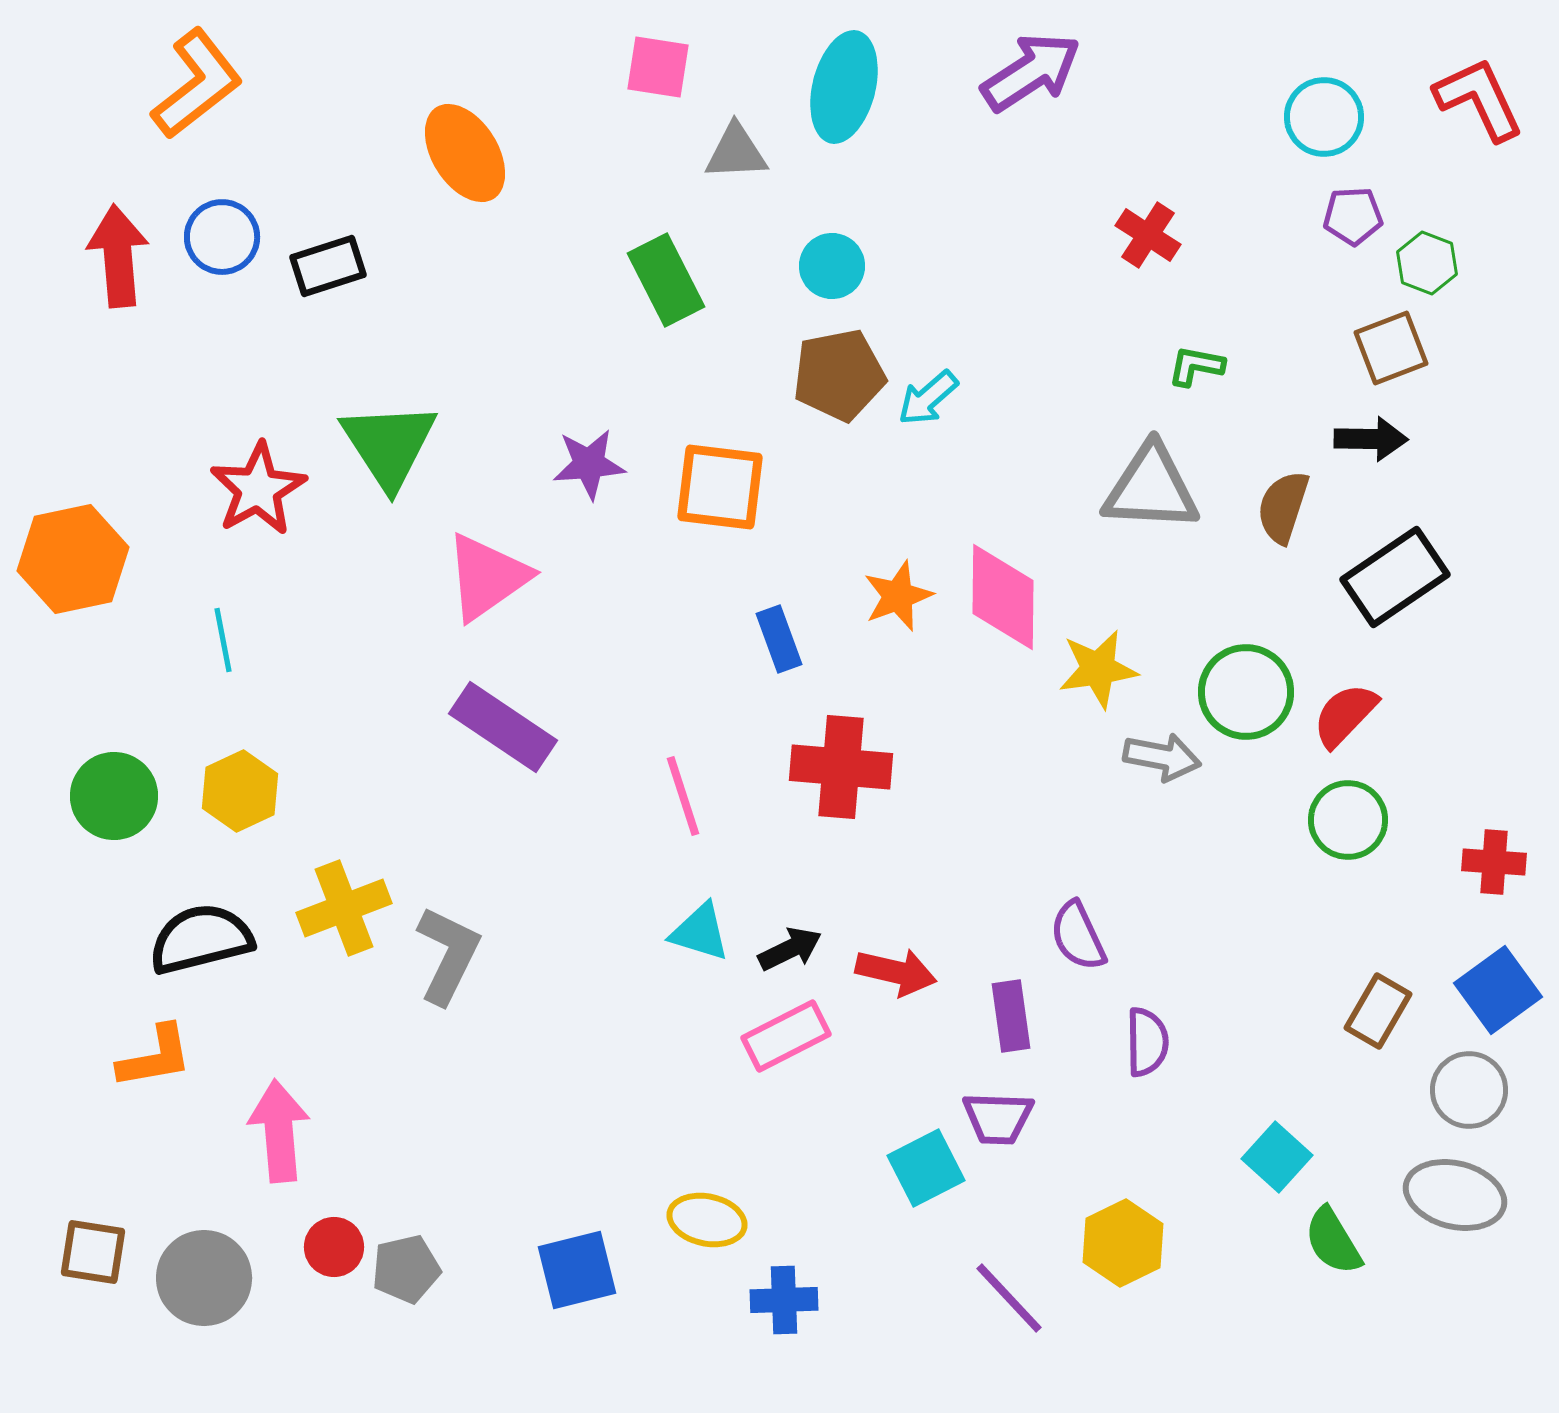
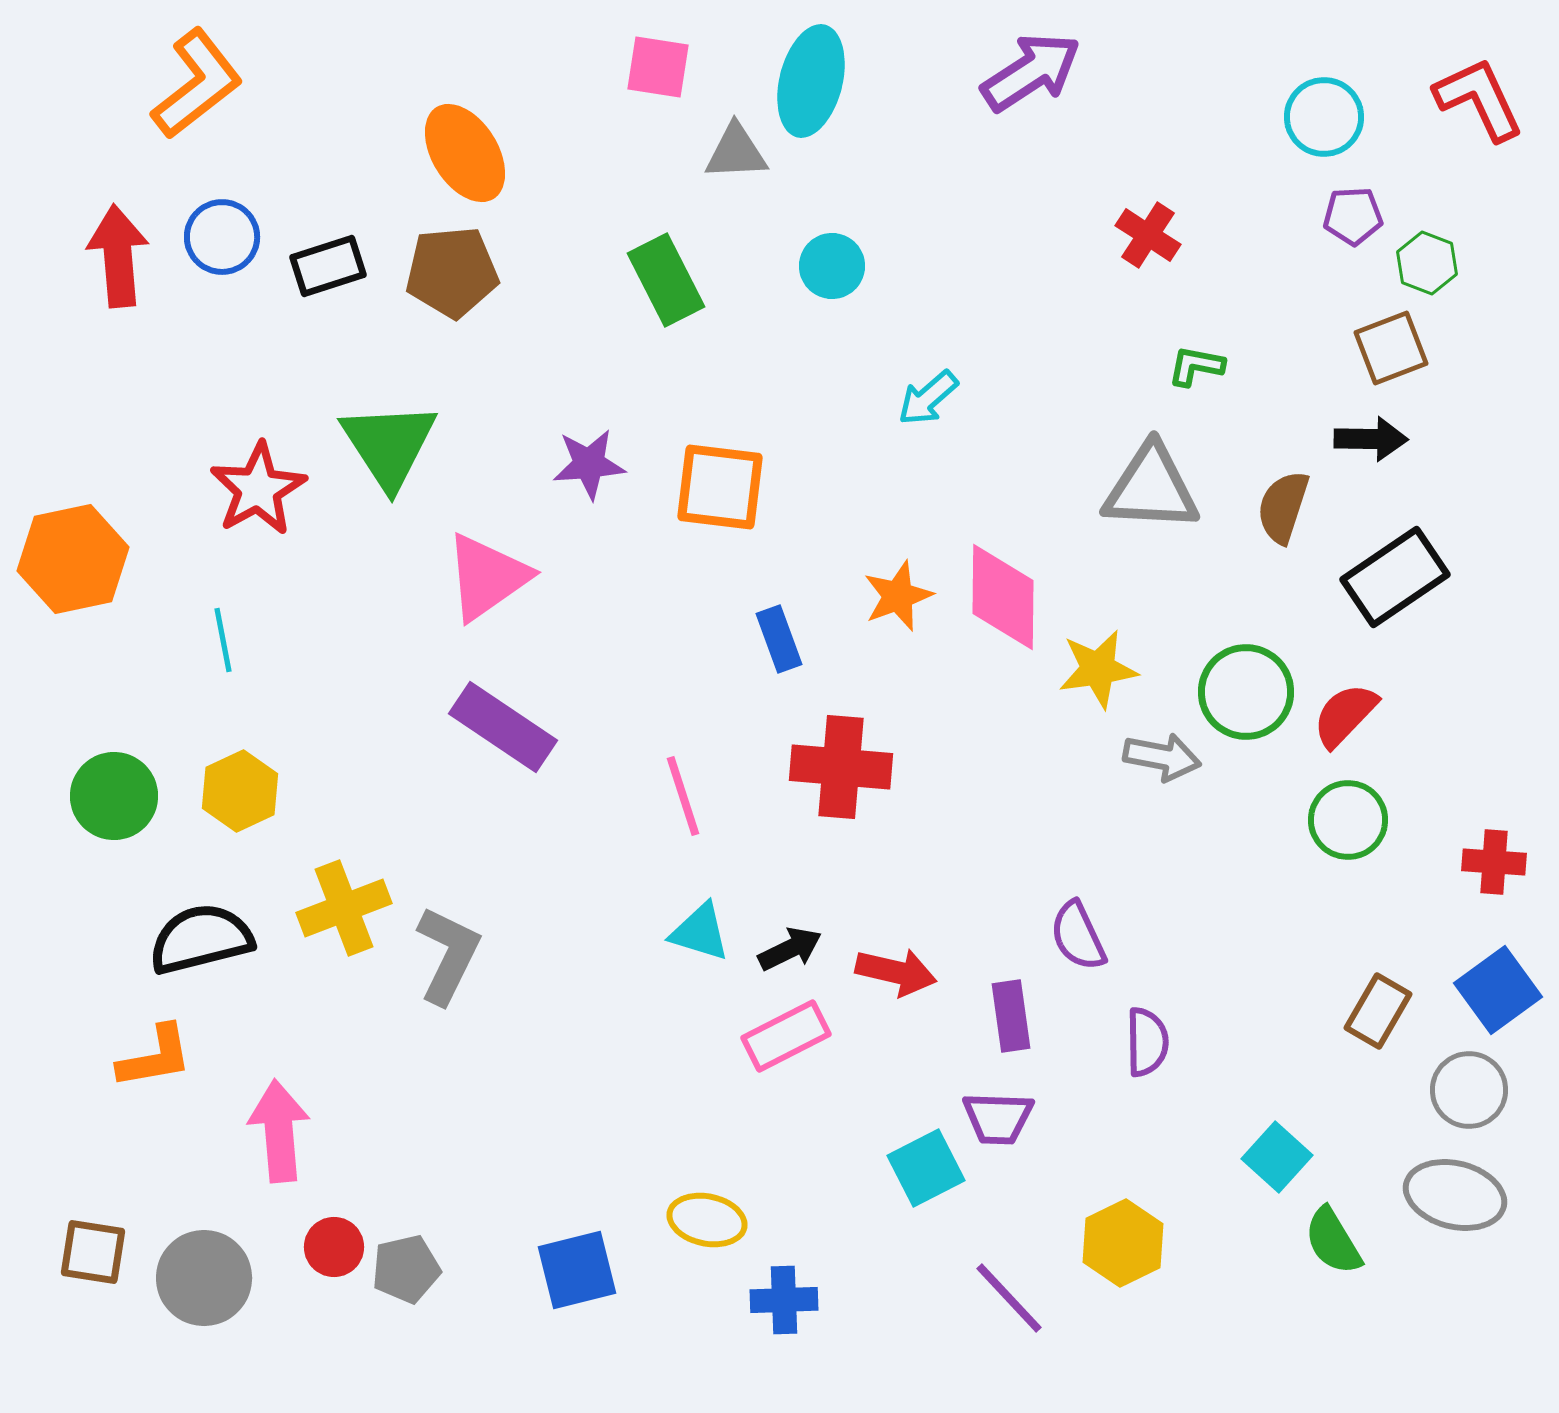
cyan ellipse at (844, 87): moved 33 px left, 6 px up
brown pentagon at (839, 375): moved 387 px left, 103 px up; rotated 6 degrees clockwise
